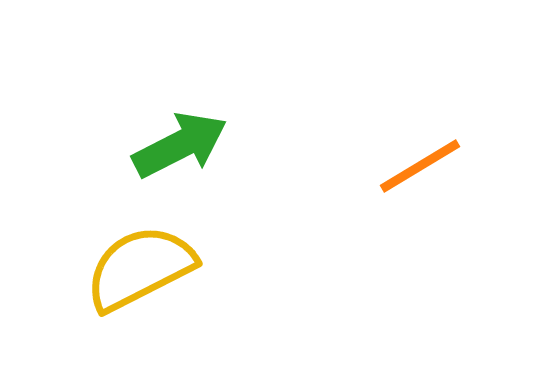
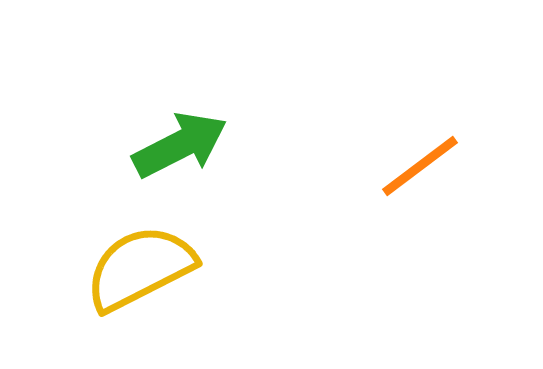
orange line: rotated 6 degrees counterclockwise
